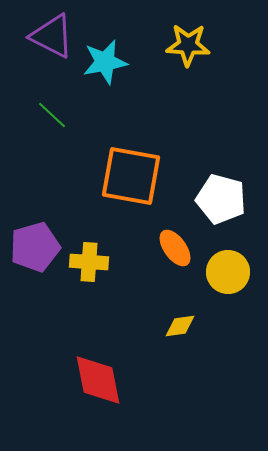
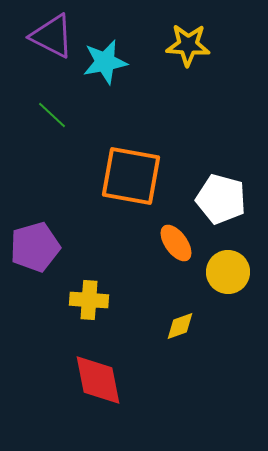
orange ellipse: moved 1 px right, 5 px up
yellow cross: moved 38 px down
yellow diamond: rotated 12 degrees counterclockwise
